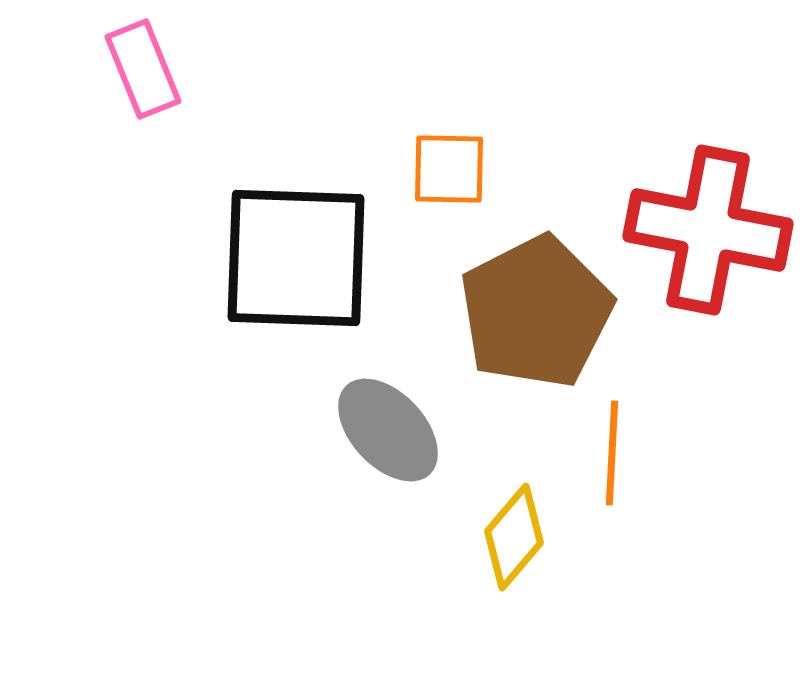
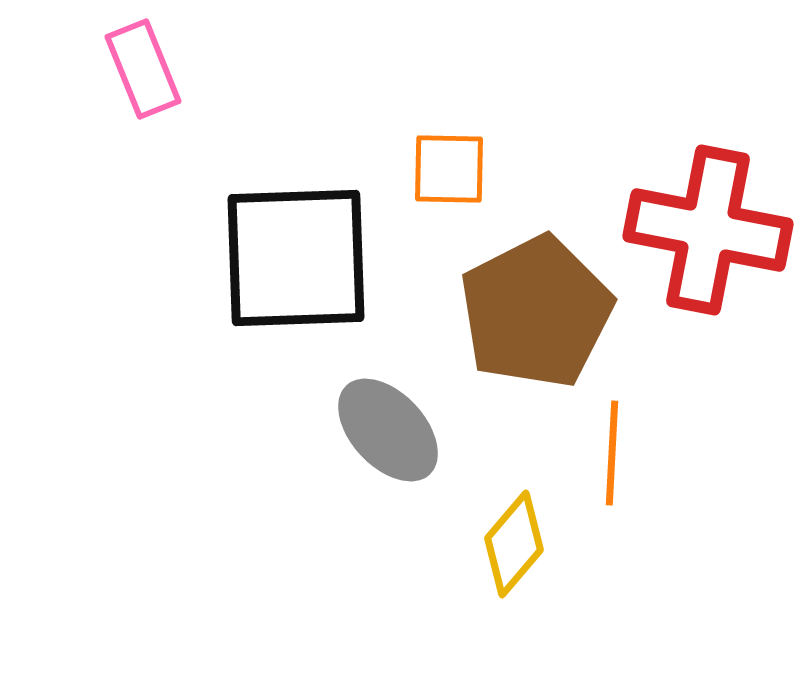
black square: rotated 4 degrees counterclockwise
yellow diamond: moved 7 px down
